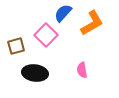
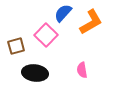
orange L-shape: moved 1 px left, 1 px up
